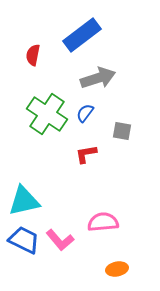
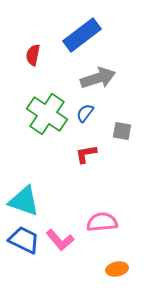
cyan triangle: rotated 32 degrees clockwise
pink semicircle: moved 1 px left
